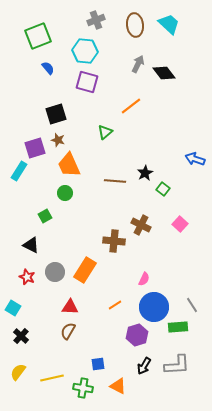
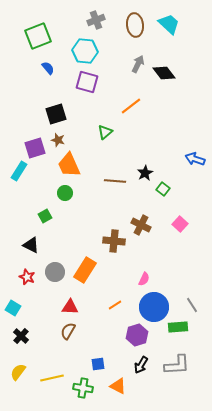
black arrow at (144, 366): moved 3 px left, 1 px up
